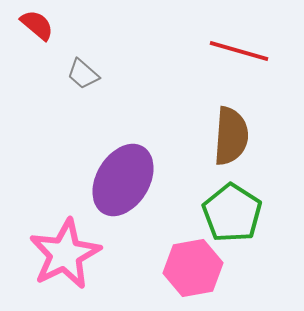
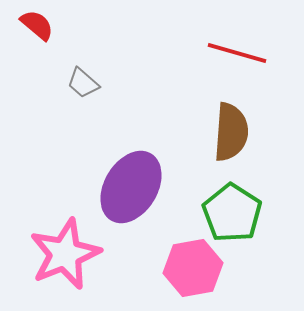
red line: moved 2 px left, 2 px down
gray trapezoid: moved 9 px down
brown semicircle: moved 4 px up
purple ellipse: moved 8 px right, 7 px down
pink star: rotated 4 degrees clockwise
